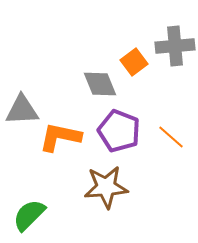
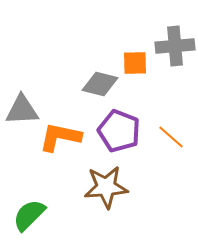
orange square: moved 1 px right, 1 px down; rotated 36 degrees clockwise
gray diamond: rotated 54 degrees counterclockwise
